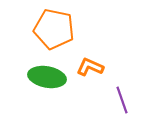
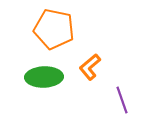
orange L-shape: rotated 64 degrees counterclockwise
green ellipse: moved 3 px left; rotated 12 degrees counterclockwise
